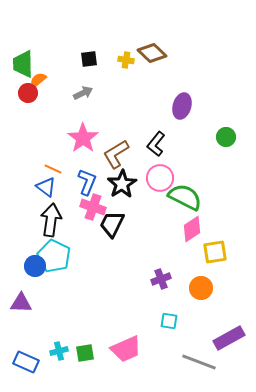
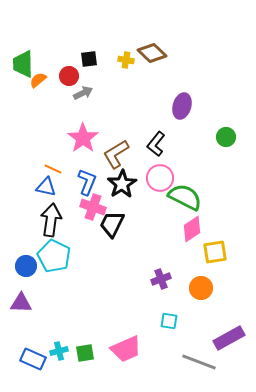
red circle: moved 41 px right, 17 px up
blue triangle: rotated 25 degrees counterclockwise
blue circle: moved 9 px left
blue rectangle: moved 7 px right, 3 px up
